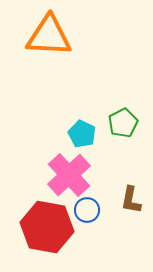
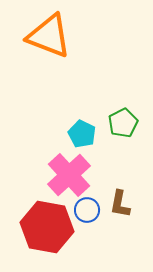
orange triangle: rotated 18 degrees clockwise
brown L-shape: moved 11 px left, 4 px down
